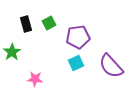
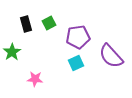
purple semicircle: moved 10 px up
